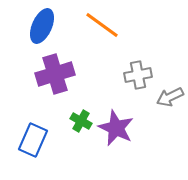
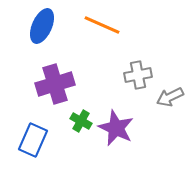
orange line: rotated 12 degrees counterclockwise
purple cross: moved 10 px down
